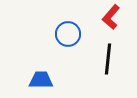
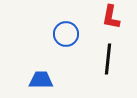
red L-shape: rotated 30 degrees counterclockwise
blue circle: moved 2 px left
